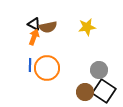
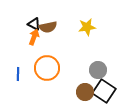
blue line: moved 12 px left, 9 px down
gray circle: moved 1 px left
